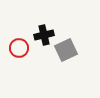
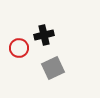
gray square: moved 13 px left, 18 px down
